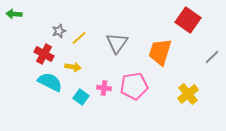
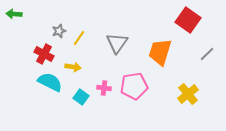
yellow line: rotated 14 degrees counterclockwise
gray line: moved 5 px left, 3 px up
